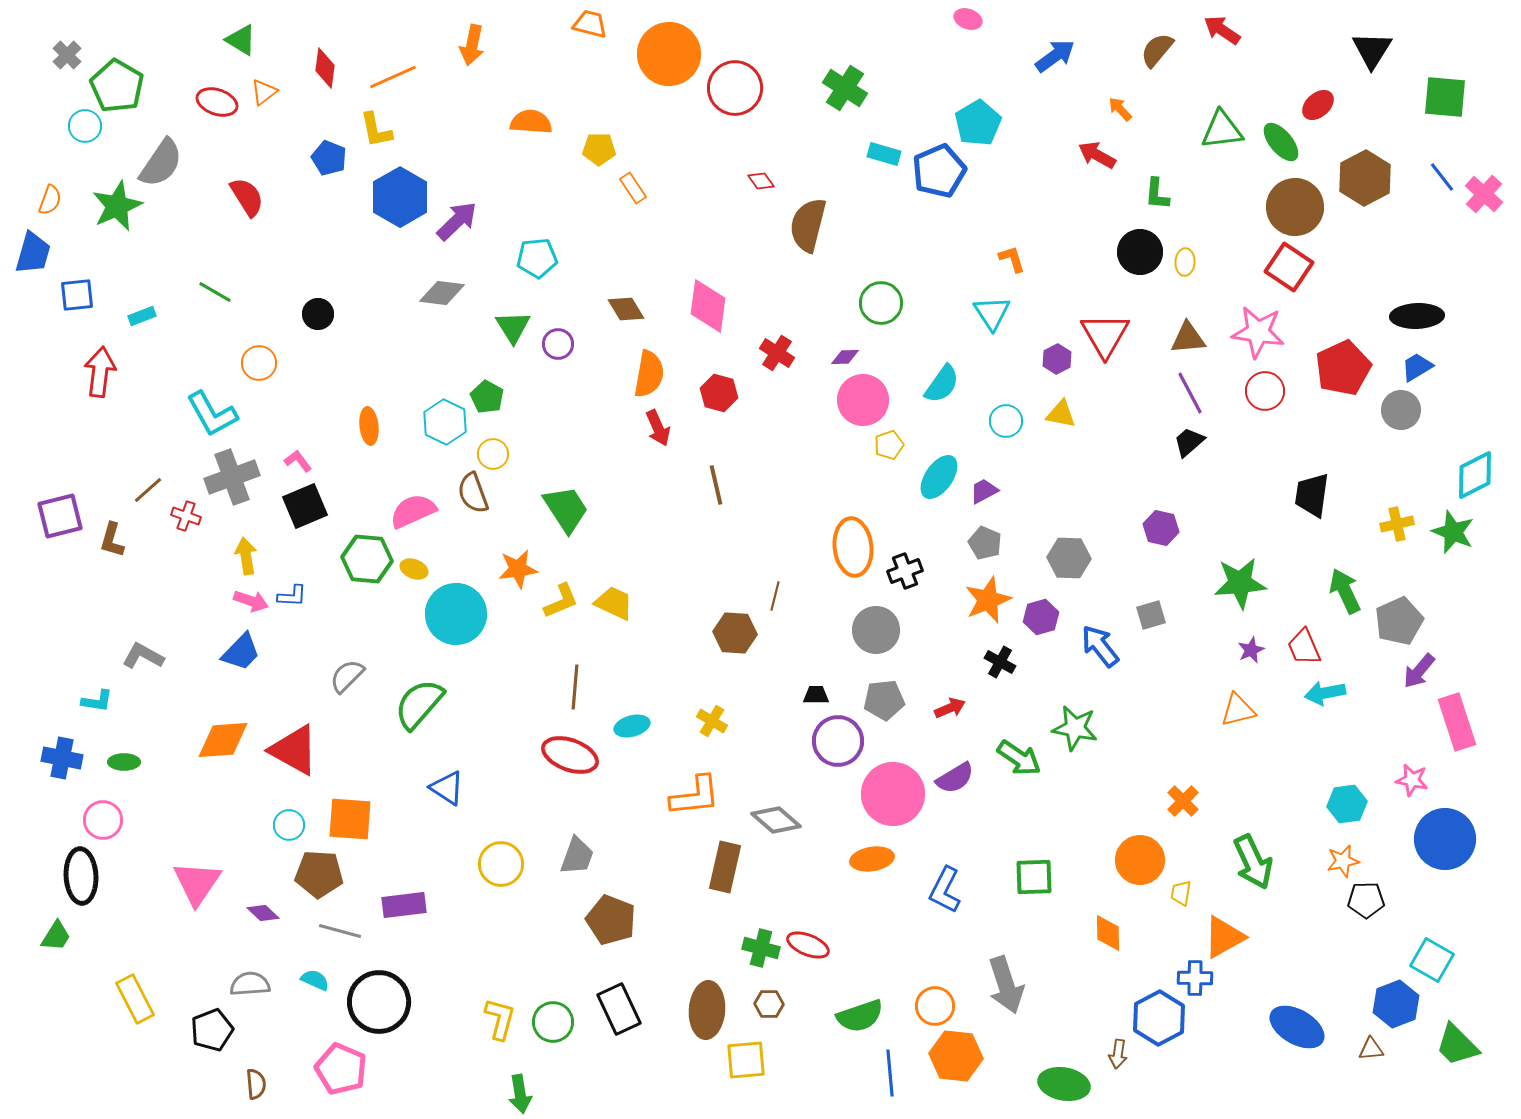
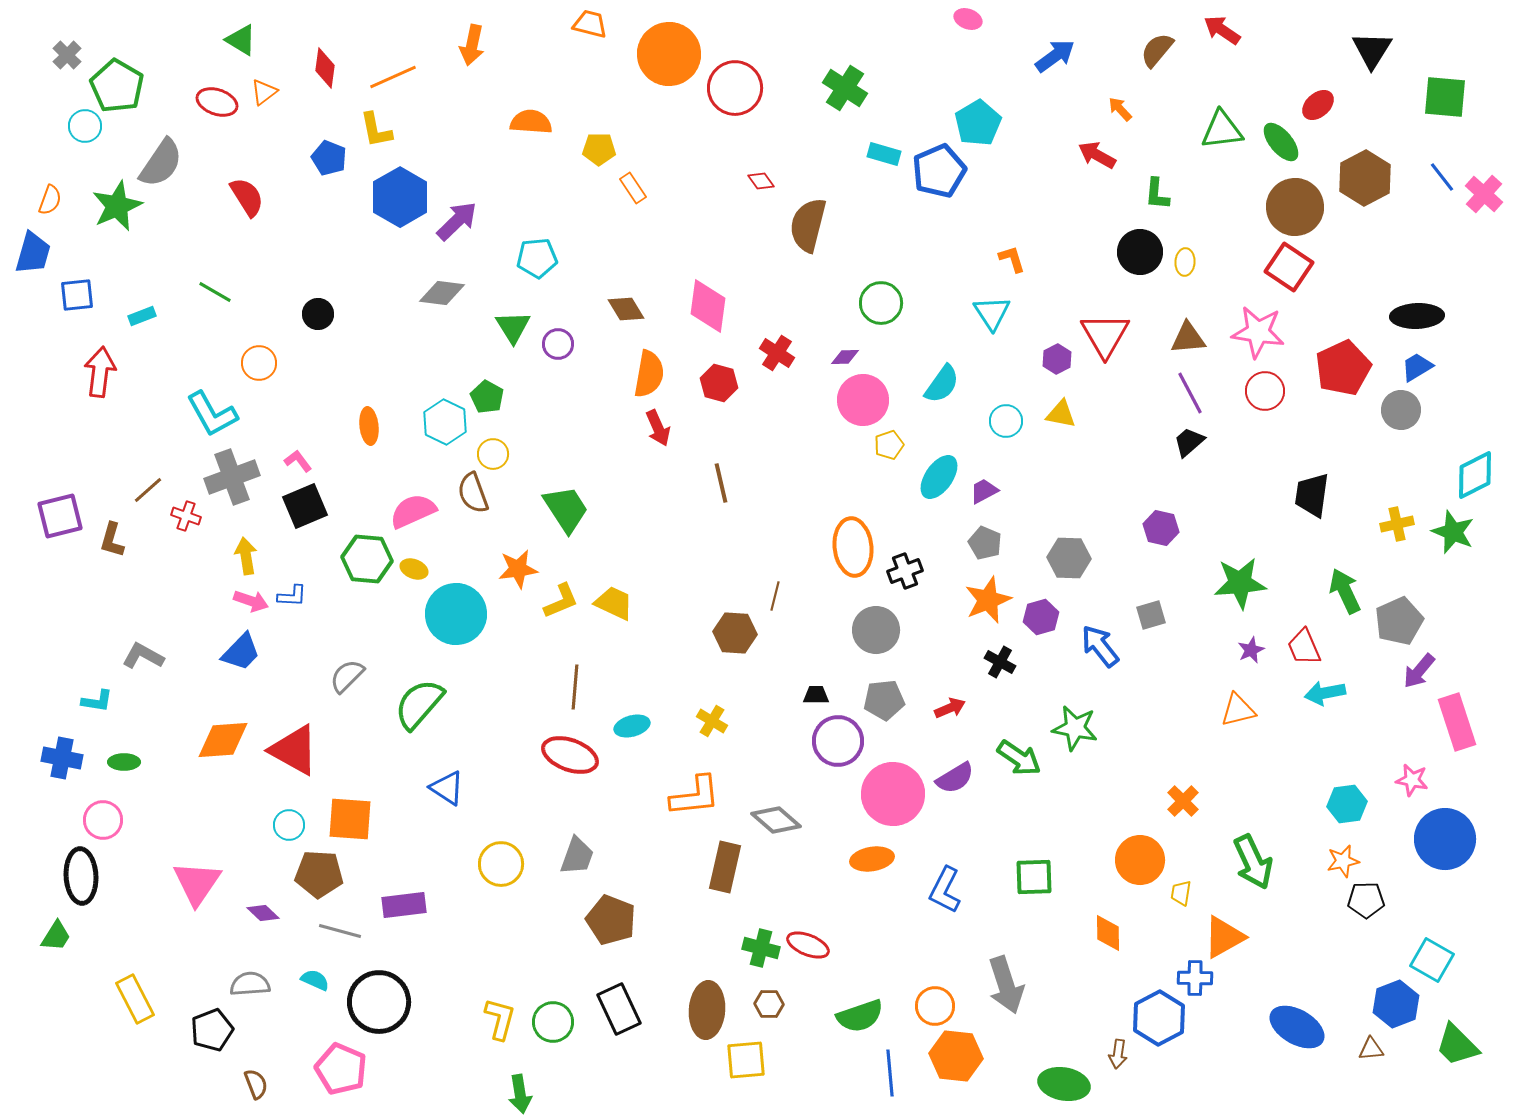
red hexagon at (719, 393): moved 10 px up
brown line at (716, 485): moved 5 px right, 2 px up
brown semicircle at (256, 1084): rotated 16 degrees counterclockwise
